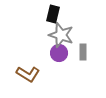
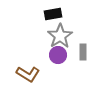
black rectangle: rotated 66 degrees clockwise
gray star: moved 1 px left, 1 px down; rotated 20 degrees clockwise
purple circle: moved 1 px left, 2 px down
